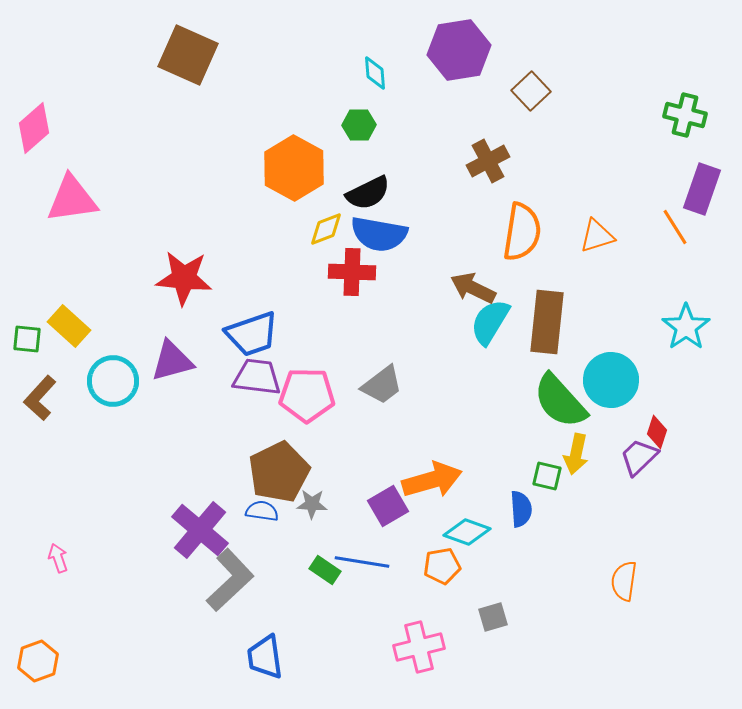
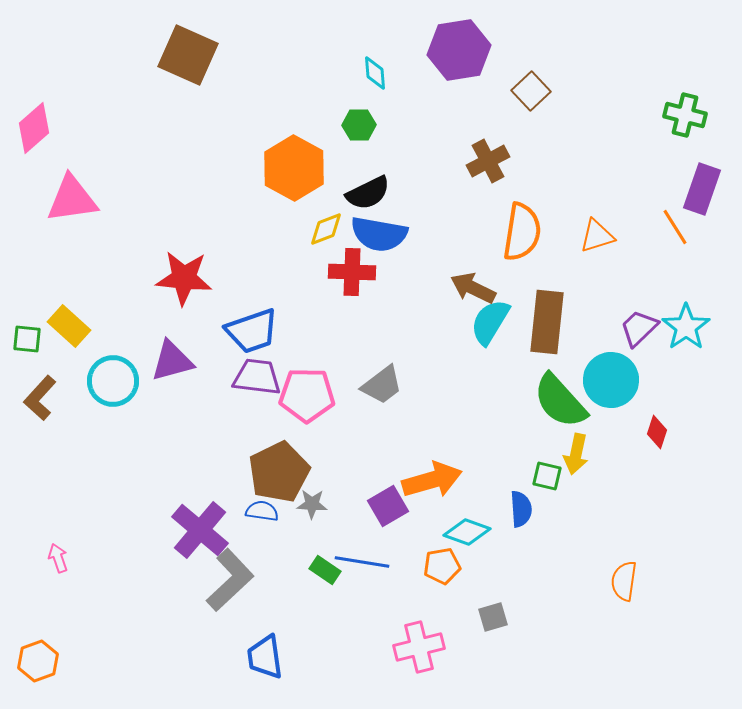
blue trapezoid at (252, 334): moved 3 px up
purple trapezoid at (639, 457): moved 129 px up
